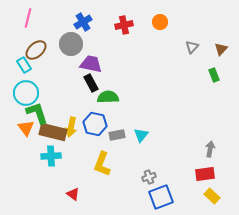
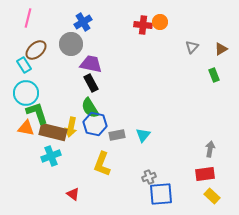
red cross: moved 19 px right; rotated 18 degrees clockwise
brown triangle: rotated 16 degrees clockwise
green semicircle: moved 18 px left, 11 px down; rotated 120 degrees counterclockwise
orange triangle: rotated 42 degrees counterclockwise
cyan triangle: moved 2 px right
cyan cross: rotated 18 degrees counterclockwise
blue square: moved 3 px up; rotated 15 degrees clockwise
